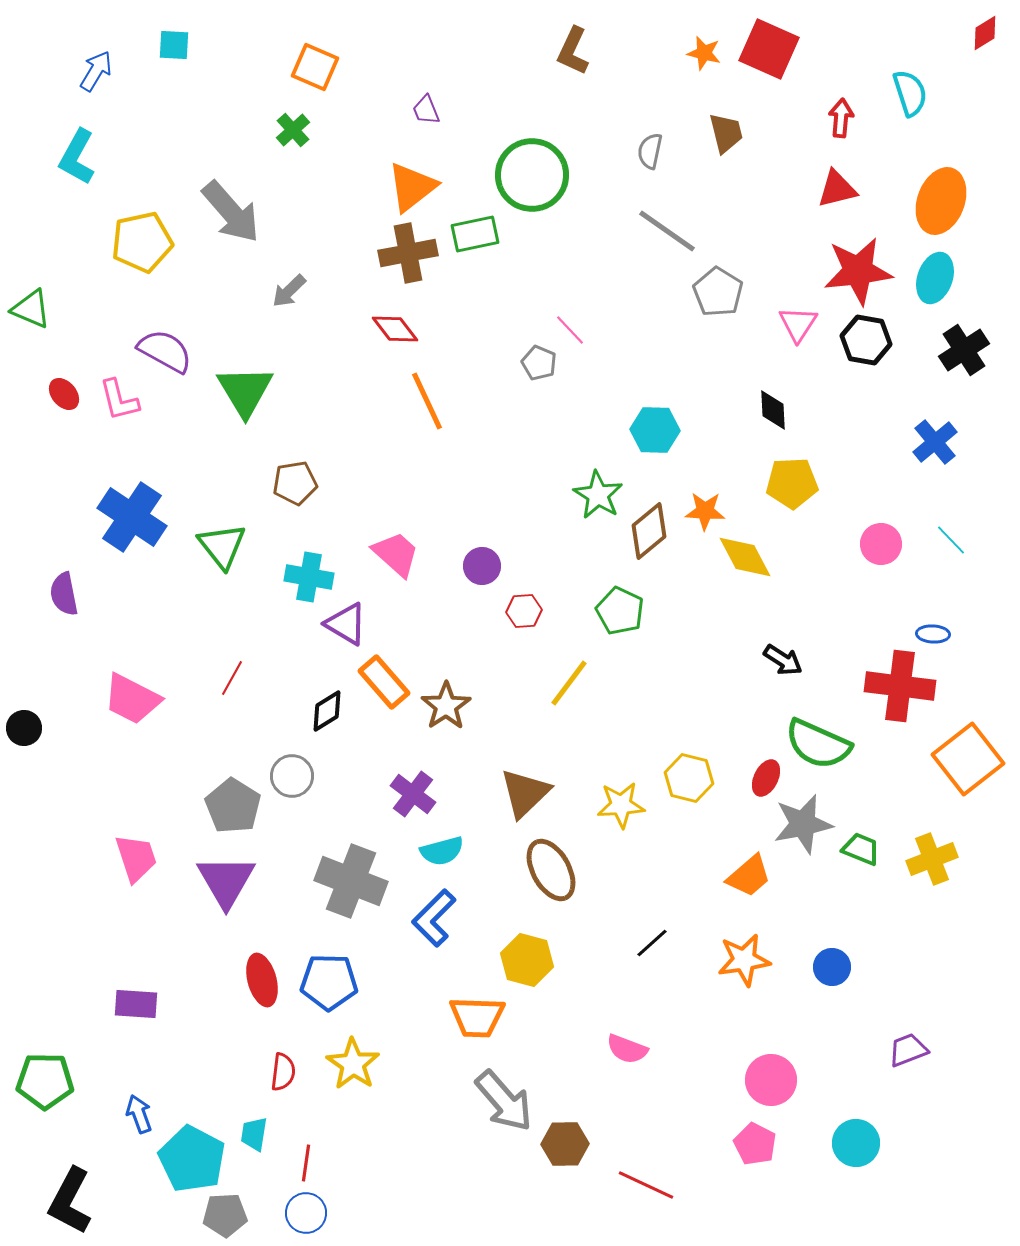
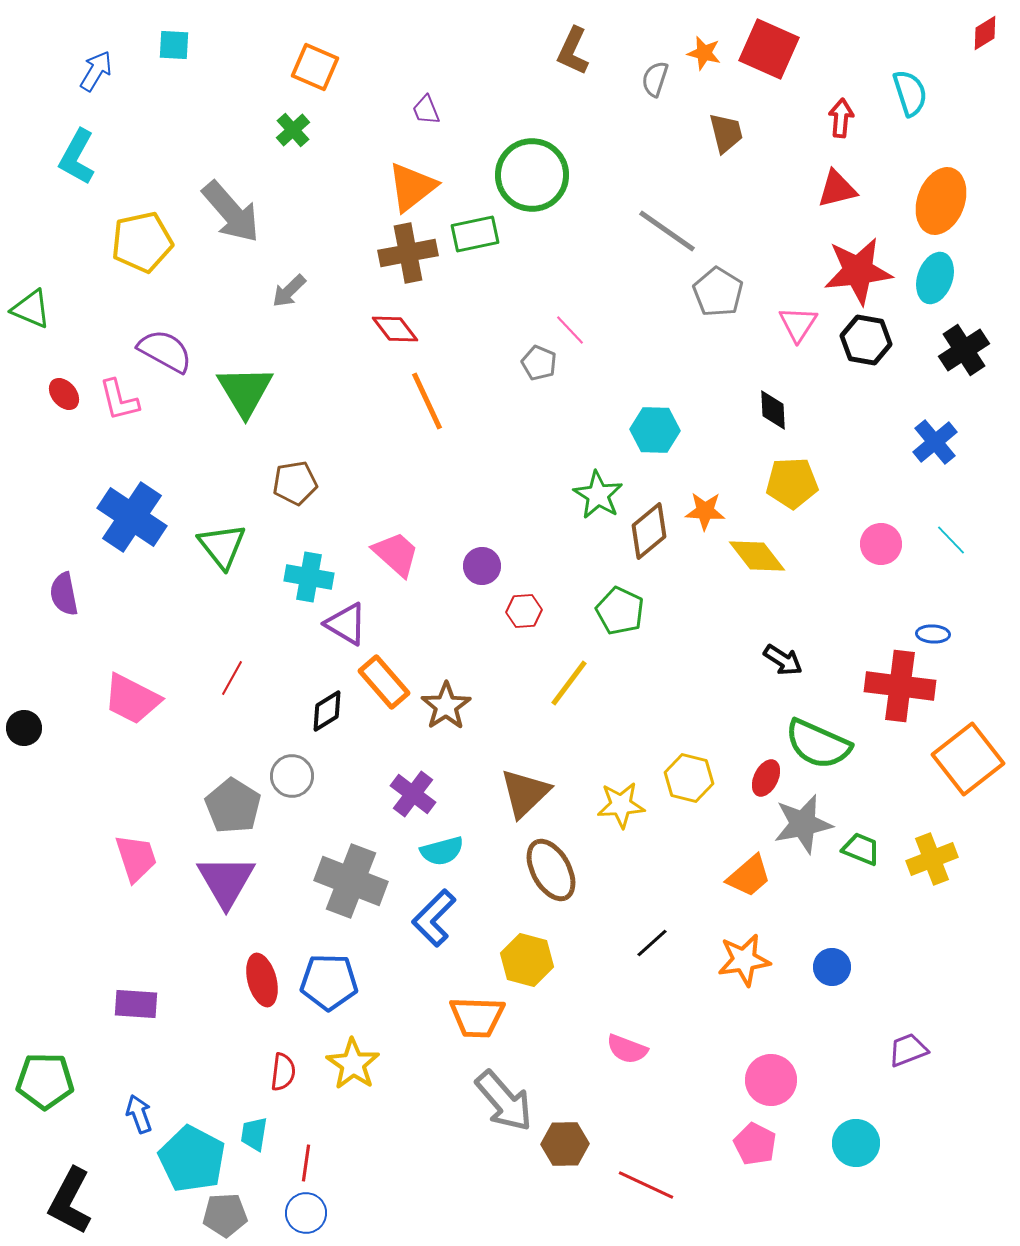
gray semicircle at (650, 151): moved 5 px right, 72 px up; rotated 6 degrees clockwise
yellow diamond at (745, 557): moved 12 px right, 1 px up; rotated 10 degrees counterclockwise
